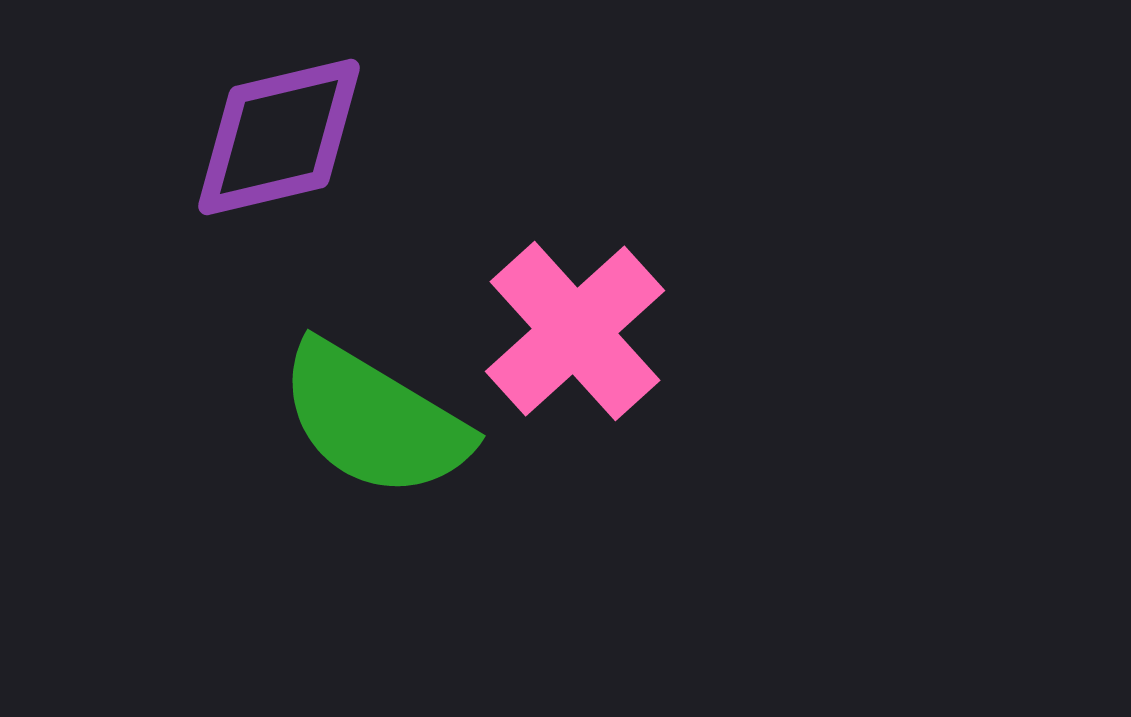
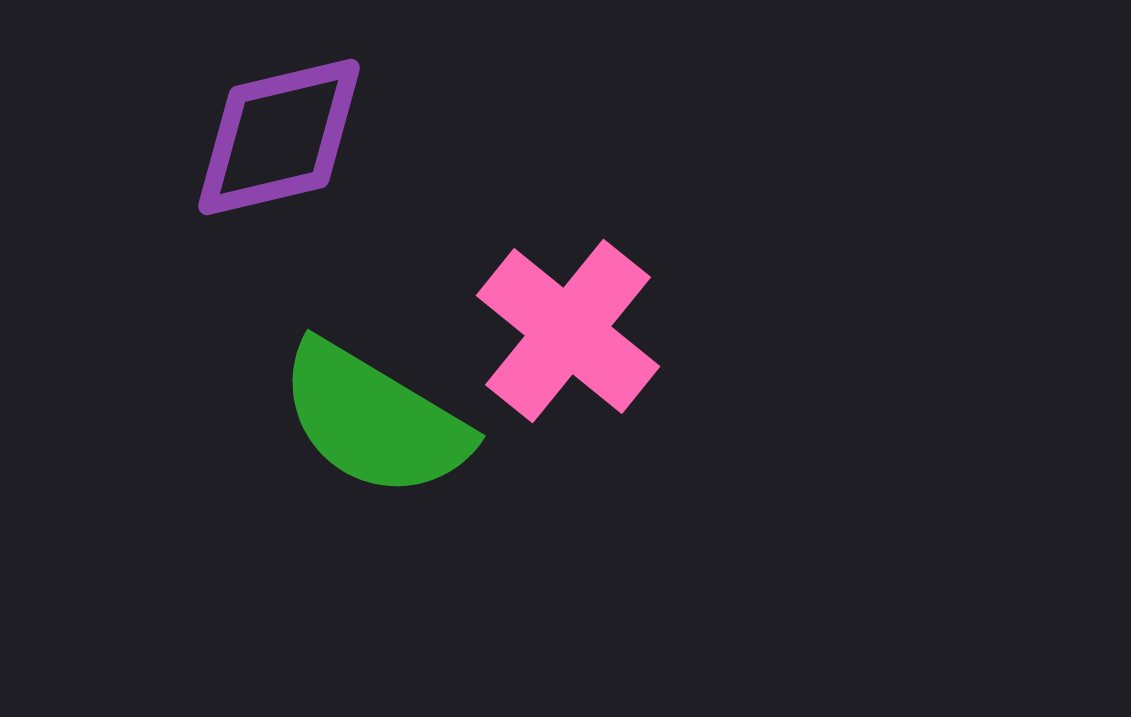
pink cross: moved 7 px left; rotated 9 degrees counterclockwise
